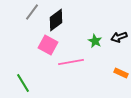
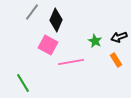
black diamond: rotated 30 degrees counterclockwise
orange rectangle: moved 5 px left, 13 px up; rotated 32 degrees clockwise
